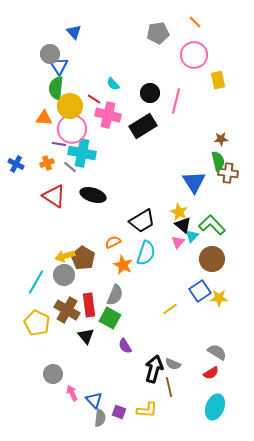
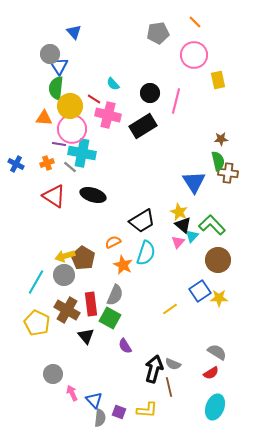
brown circle at (212, 259): moved 6 px right, 1 px down
red rectangle at (89, 305): moved 2 px right, 1 px up
